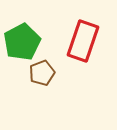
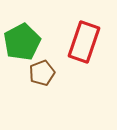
red rectangle: moved 1 px right, 1 px down
